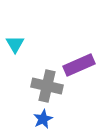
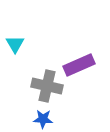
blue star: rotated 30 degrees clockwise
